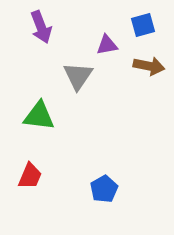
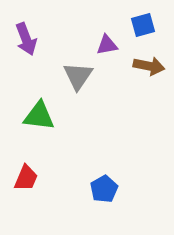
purple arrow: moved 15 px left, 12 px down
red trapezoid: moved 4 px left, 2 px down
